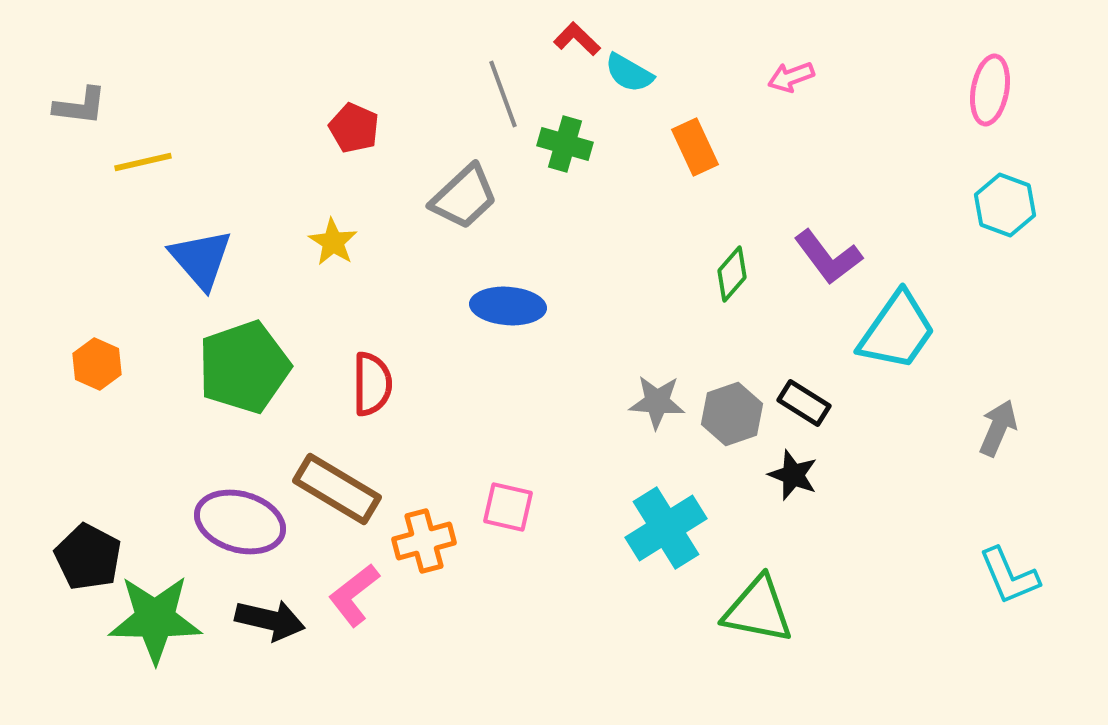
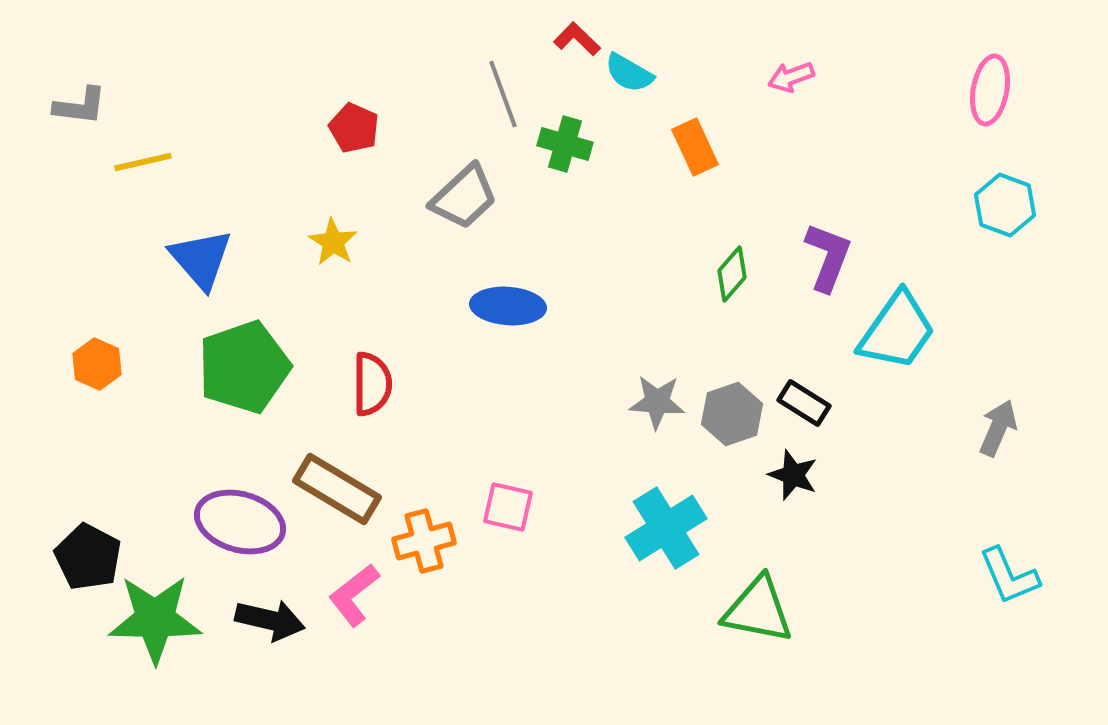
purple L-shape: rotated 122 degrees counterclockwise
